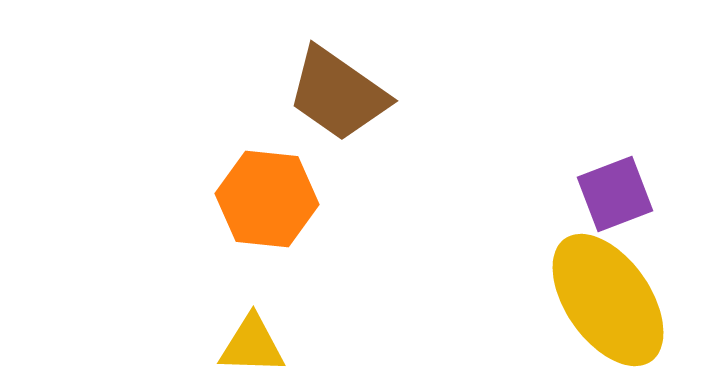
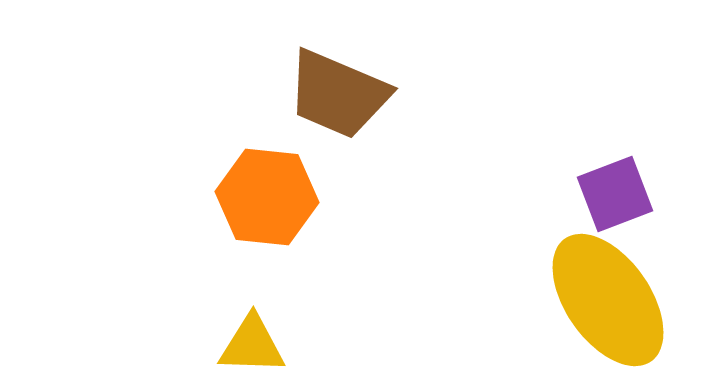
brown trapezoid: rotated 12 degrees counterclockwise
orange hexagon: moved 2 px up
